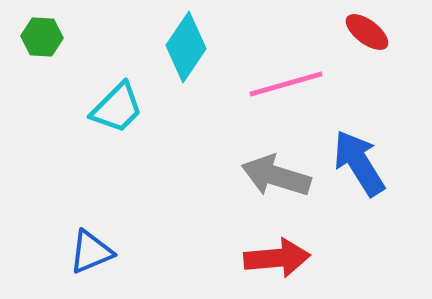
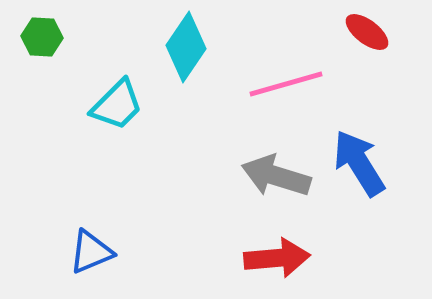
cyan trapezoid: moved 3 px up
